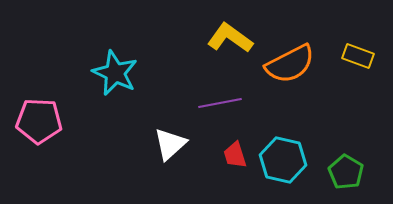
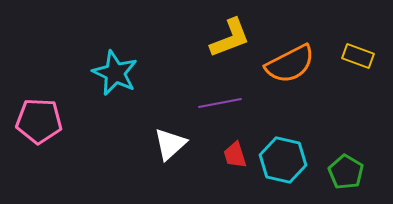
yellow L-shape: rotated 123 degrees clockwise
